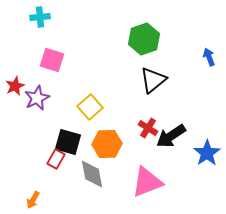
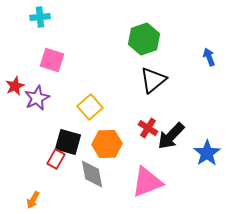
black arrow: rotated 12 degrees counterclockwise
